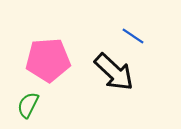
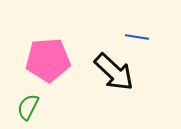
blue line: moved 4 px right, 1 px down; rotated 25 degrees counterclockwise
green semicircle: moved 2 px down
